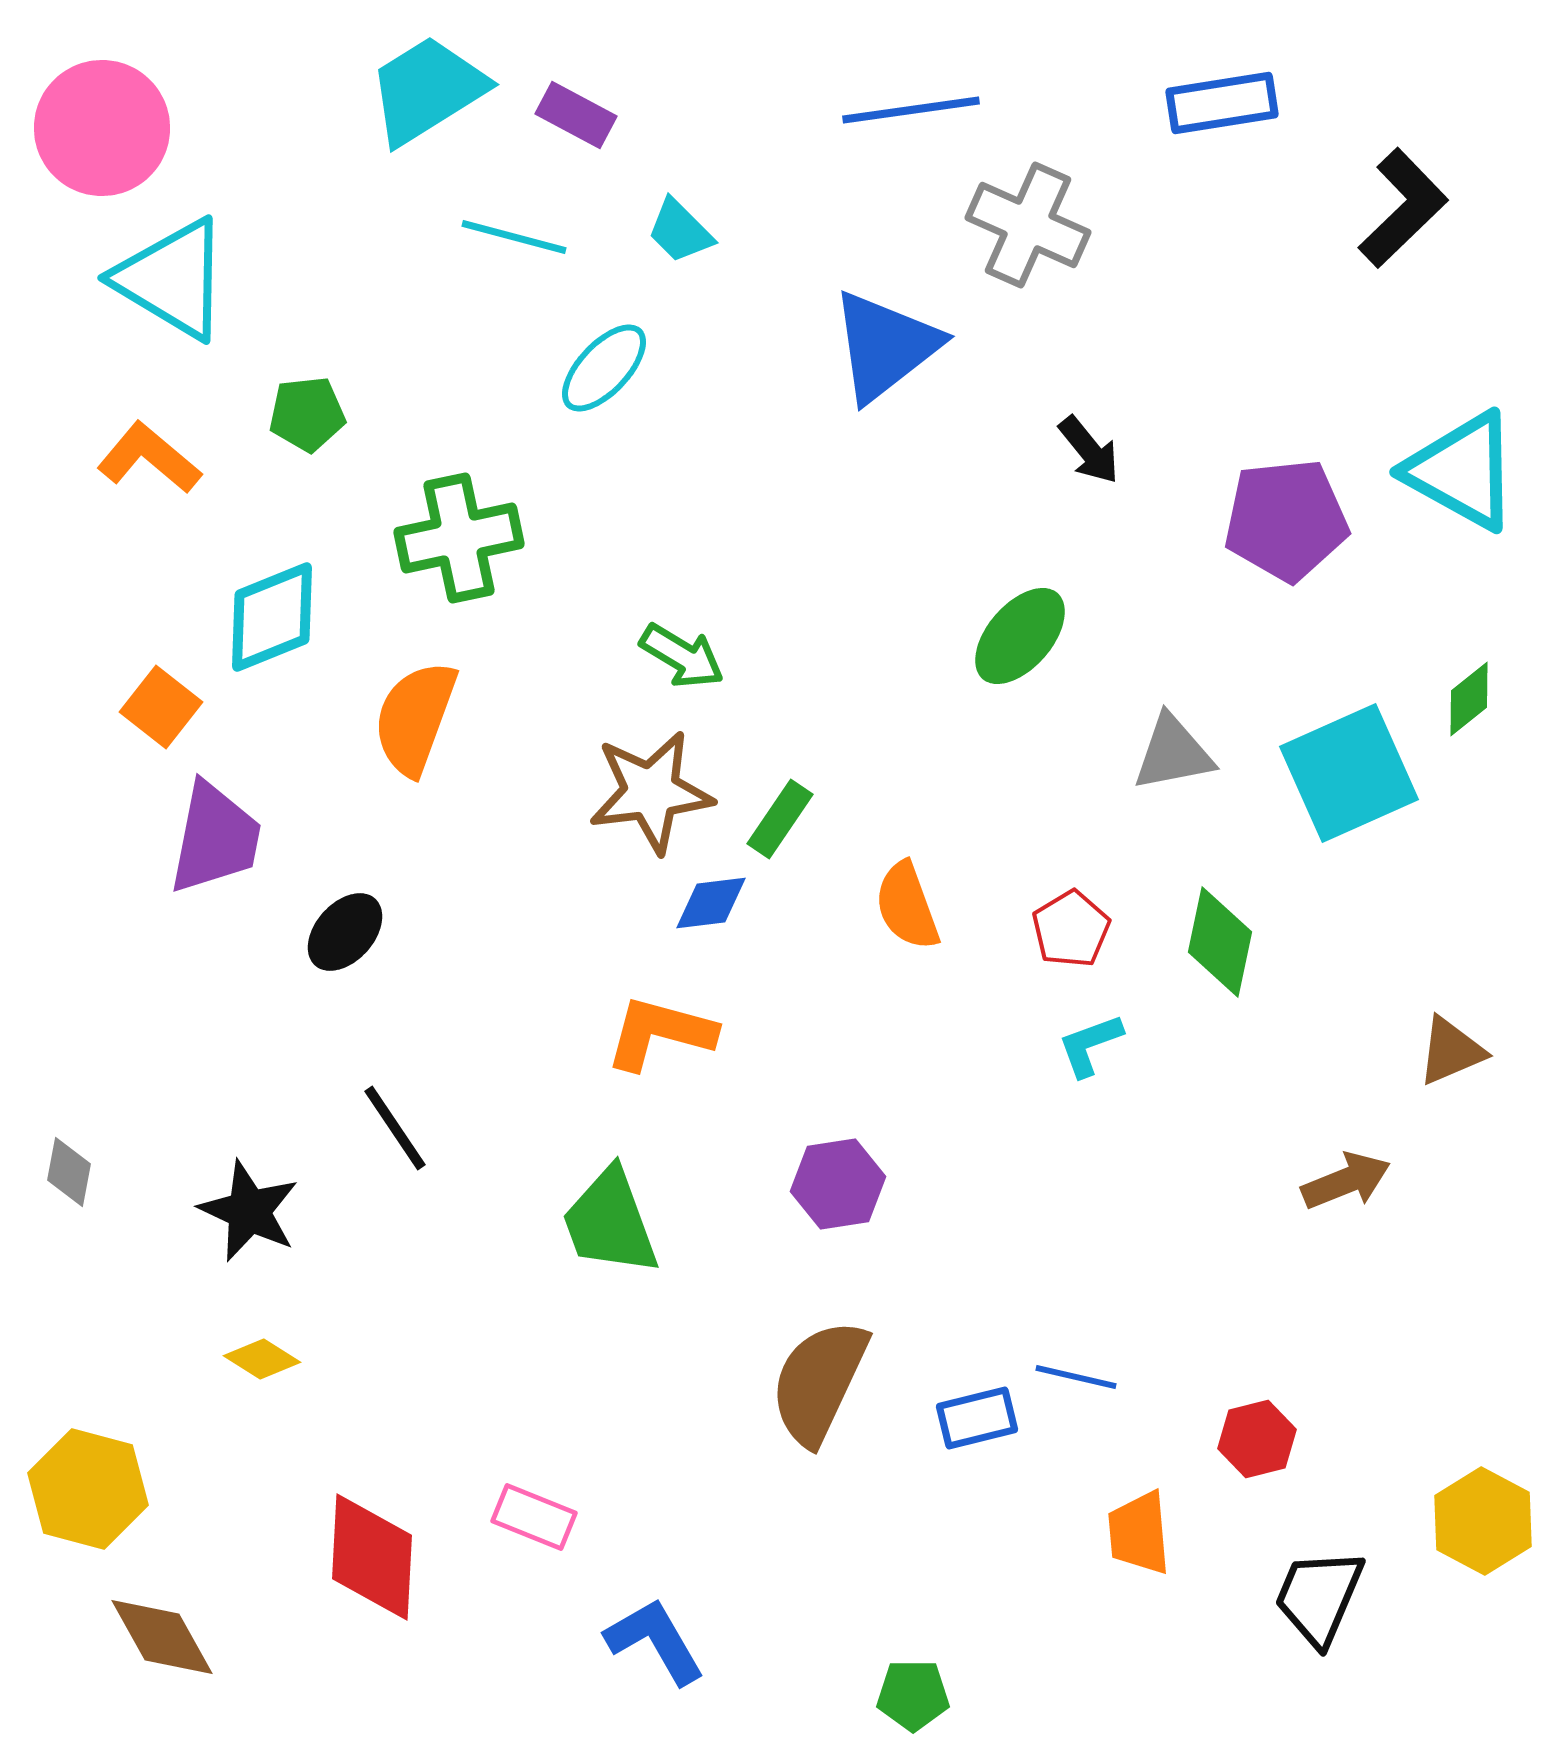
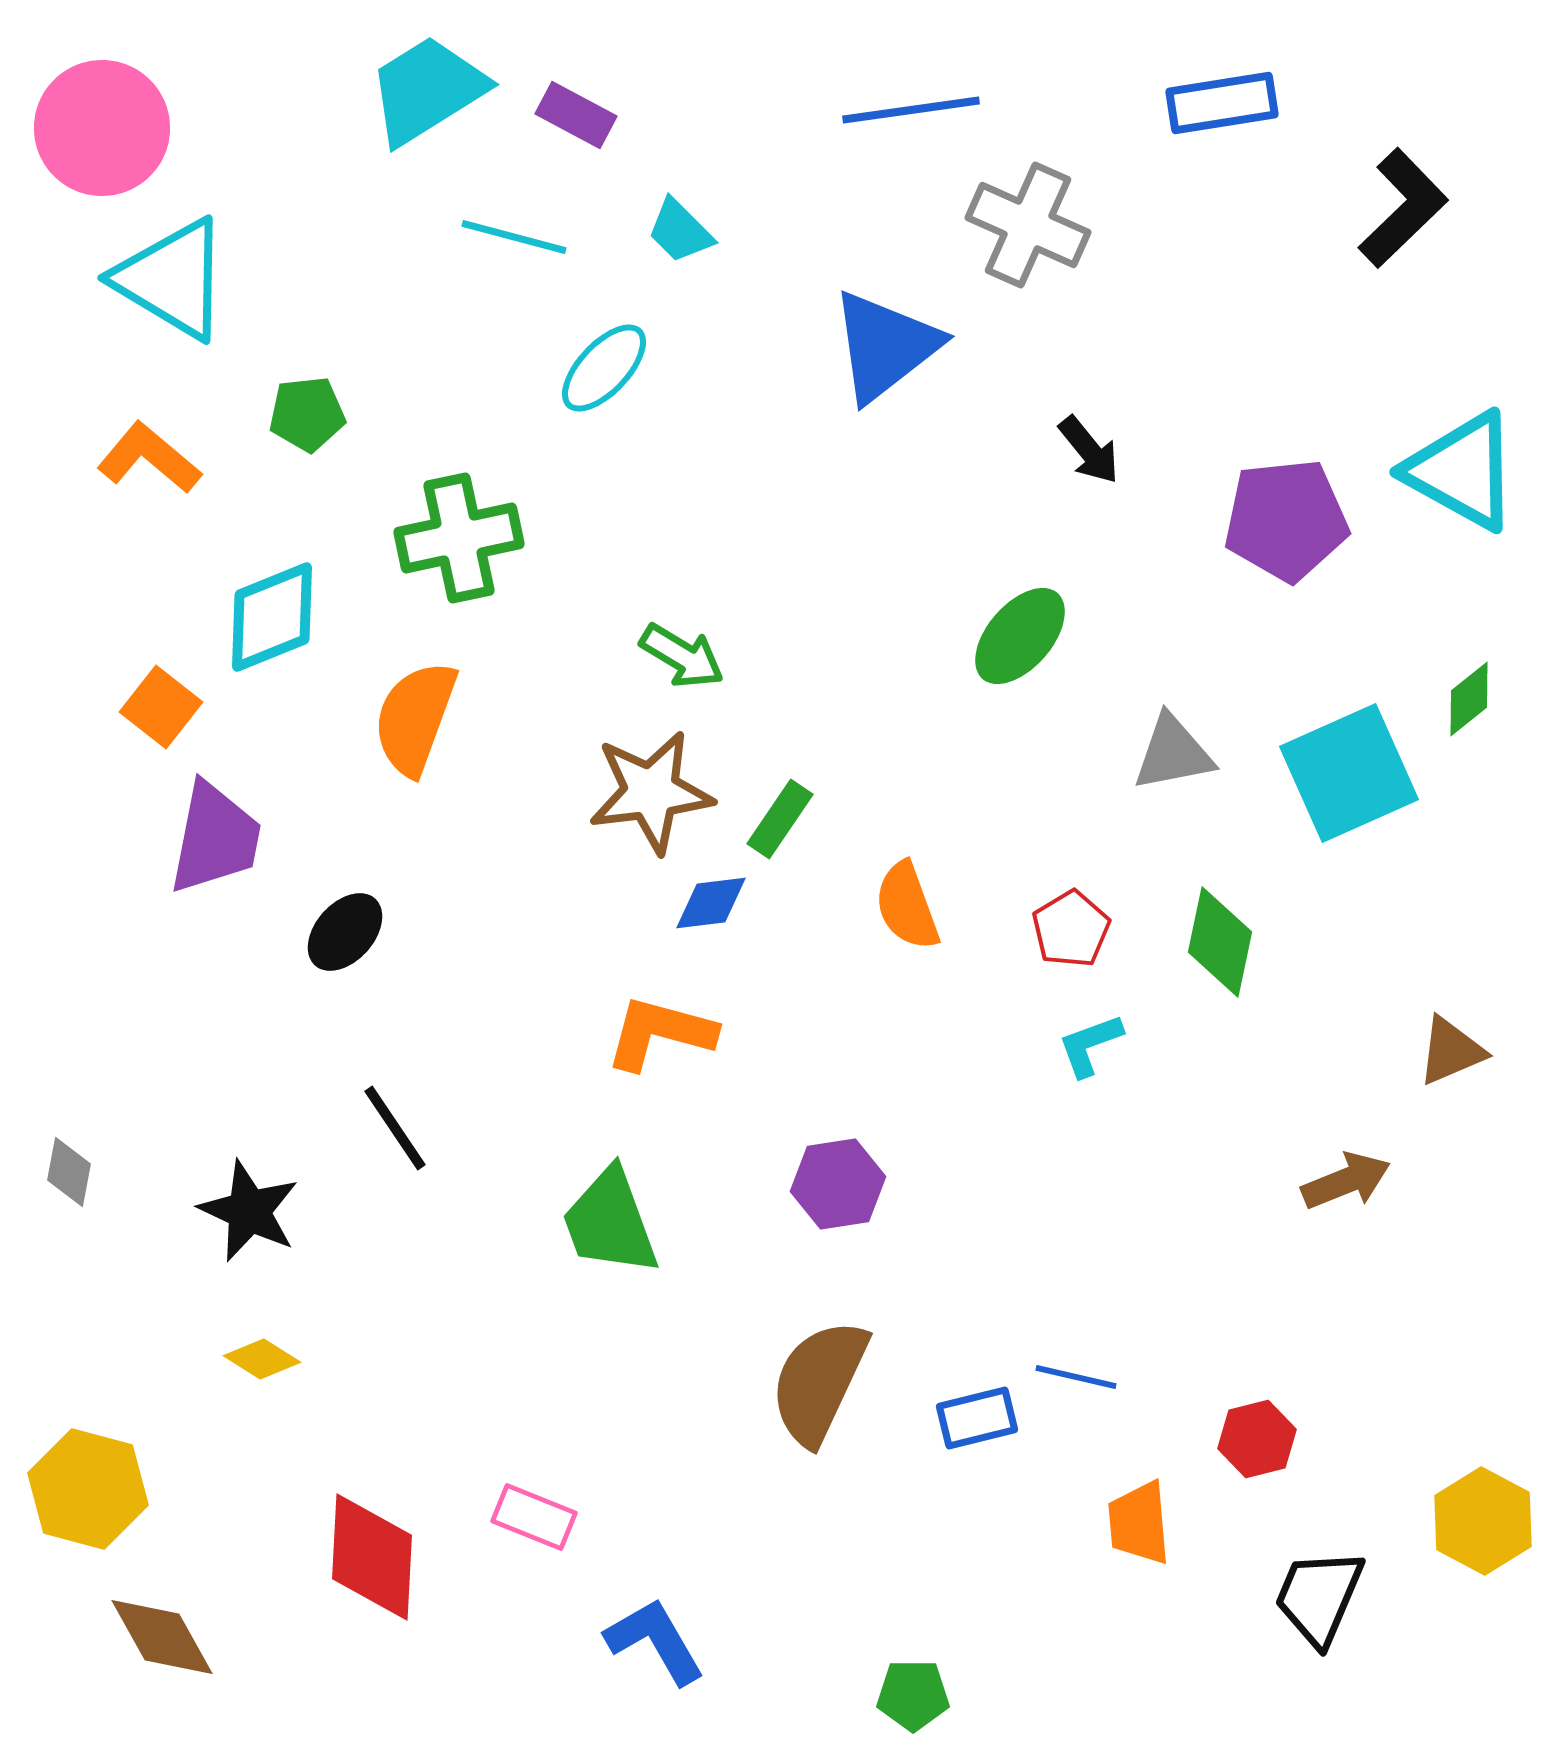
orange trapezoid at (1139, 1533): moved 10 px up
